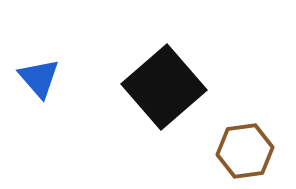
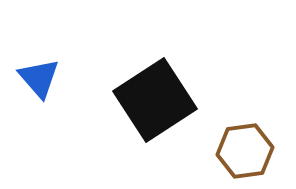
black square: moved 9 px left, 13 px down; rotated 8 degrees clockwise
